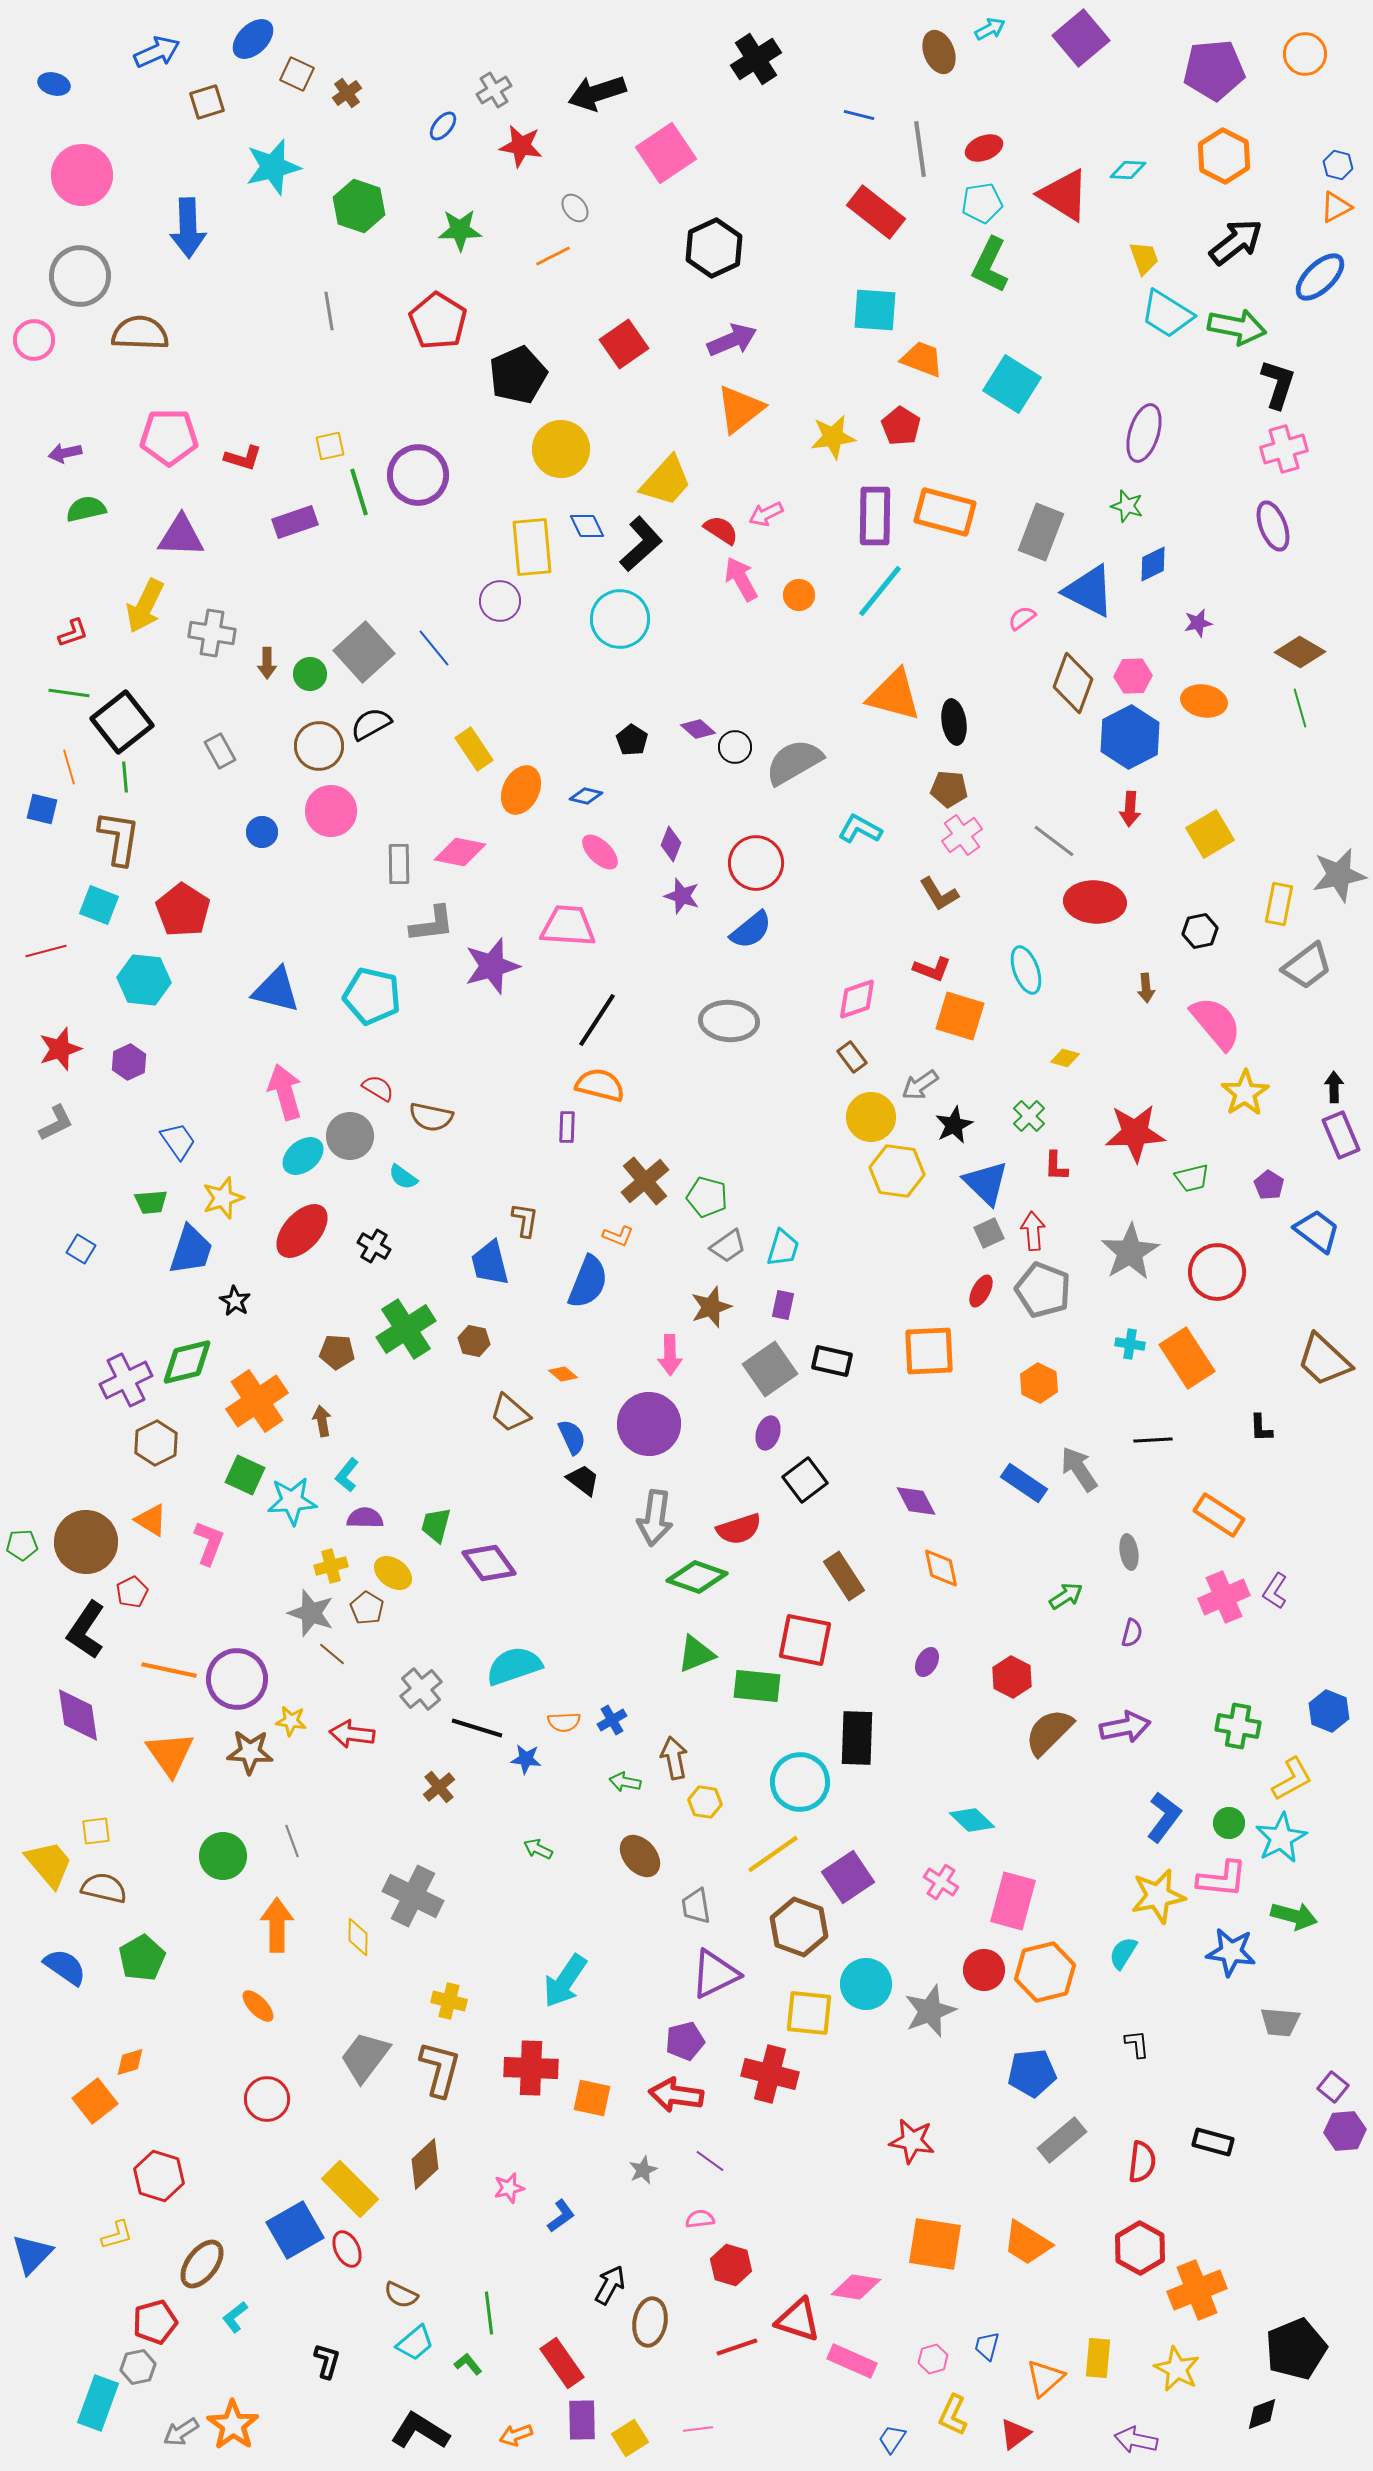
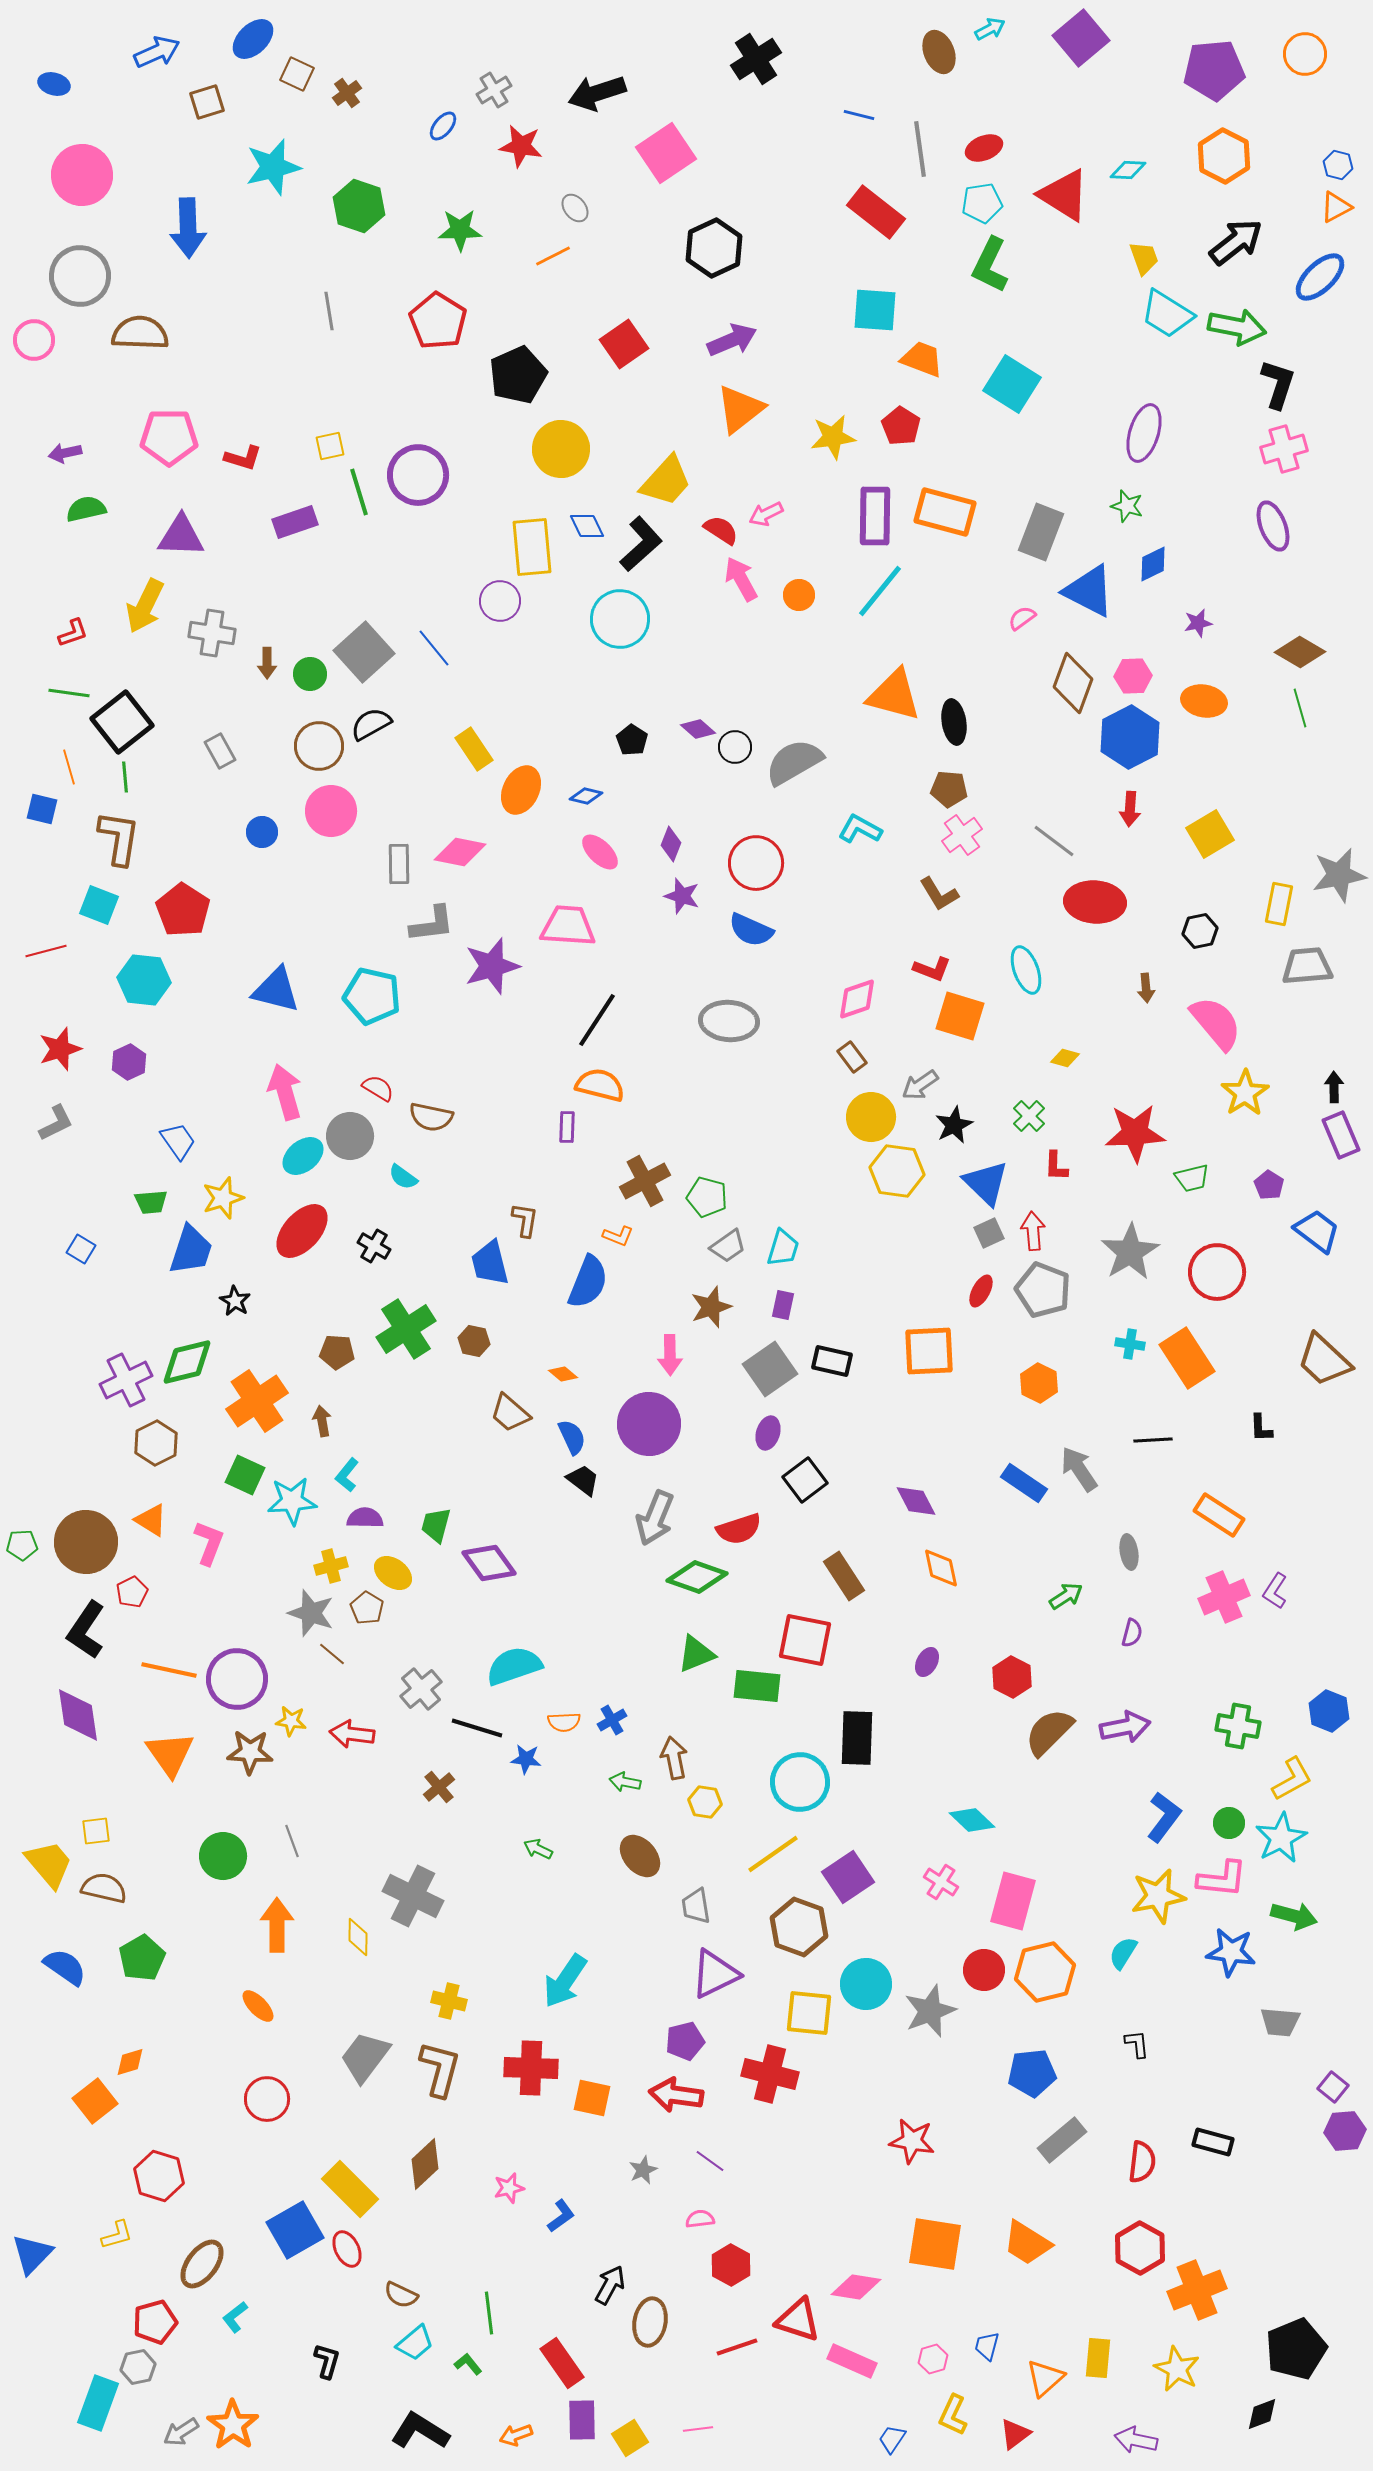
blue semicircle at (751, 930): rotated 63 degrees clockwise
gray trapezoid at (1307, 966): rotated 148 degrees counterclockwise
brown cross at (645, 1181): rotated 12 degrees clockwise
gray arrow at (655, 1518): rotated 14 degrees clockwise
red hexagon at (731, 2265): rotated 12 degrees clockwise
